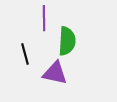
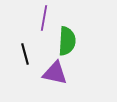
purple line: rotated 10 degrees clockwise
